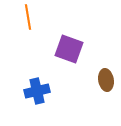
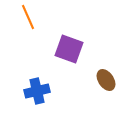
orange line: rotated 15 degrees counterclockwise
brown ellipse: rotated 25 degrees counterclockwise
